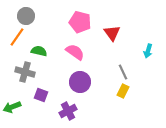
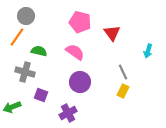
purple cross: moved 2 px down
